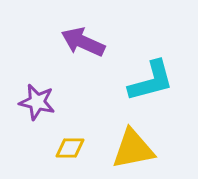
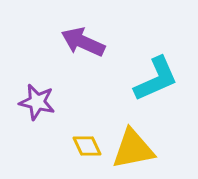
cyan L-shape: moved 5 px right, 2 px up; rotated 9 degrees counterclockwise
yellow diamond: moved 17 px right, 2 px up; rotated 64 degrees clockwise
